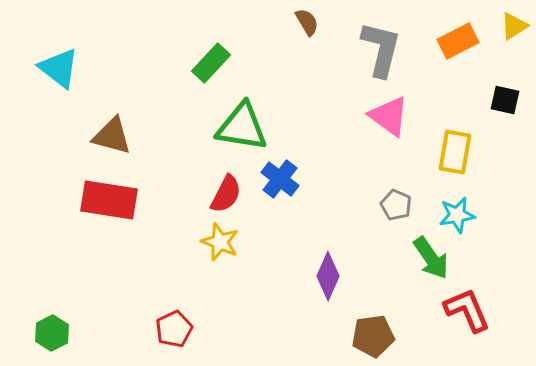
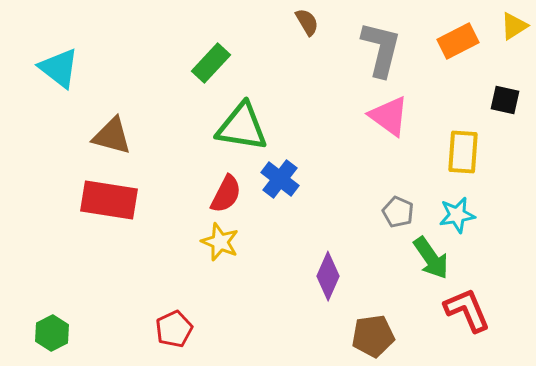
yellow rectangle: moved 8 px right; rotated 6 degrees counterclockwise
gray pentagon: moved 2 px right, 7 px down
